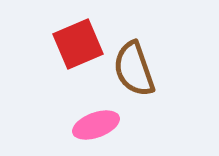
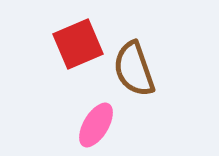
pink ellipse: rotated 39 degrees counterclockwise
